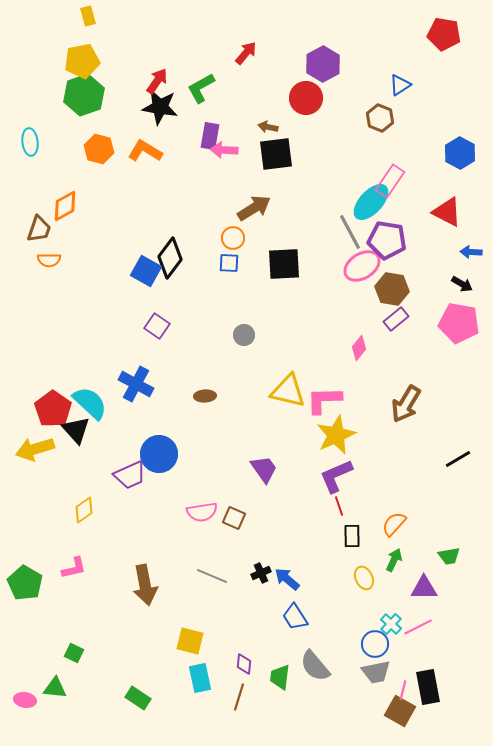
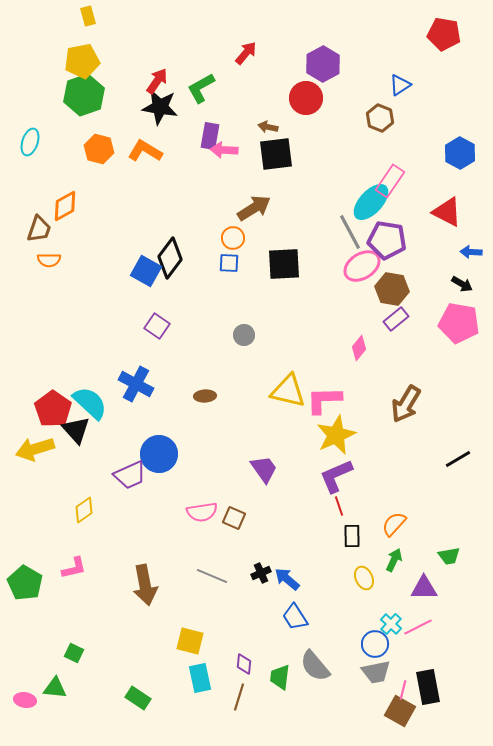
cyan ellipse at (30, 142): rotated 24 degrees clockwise
